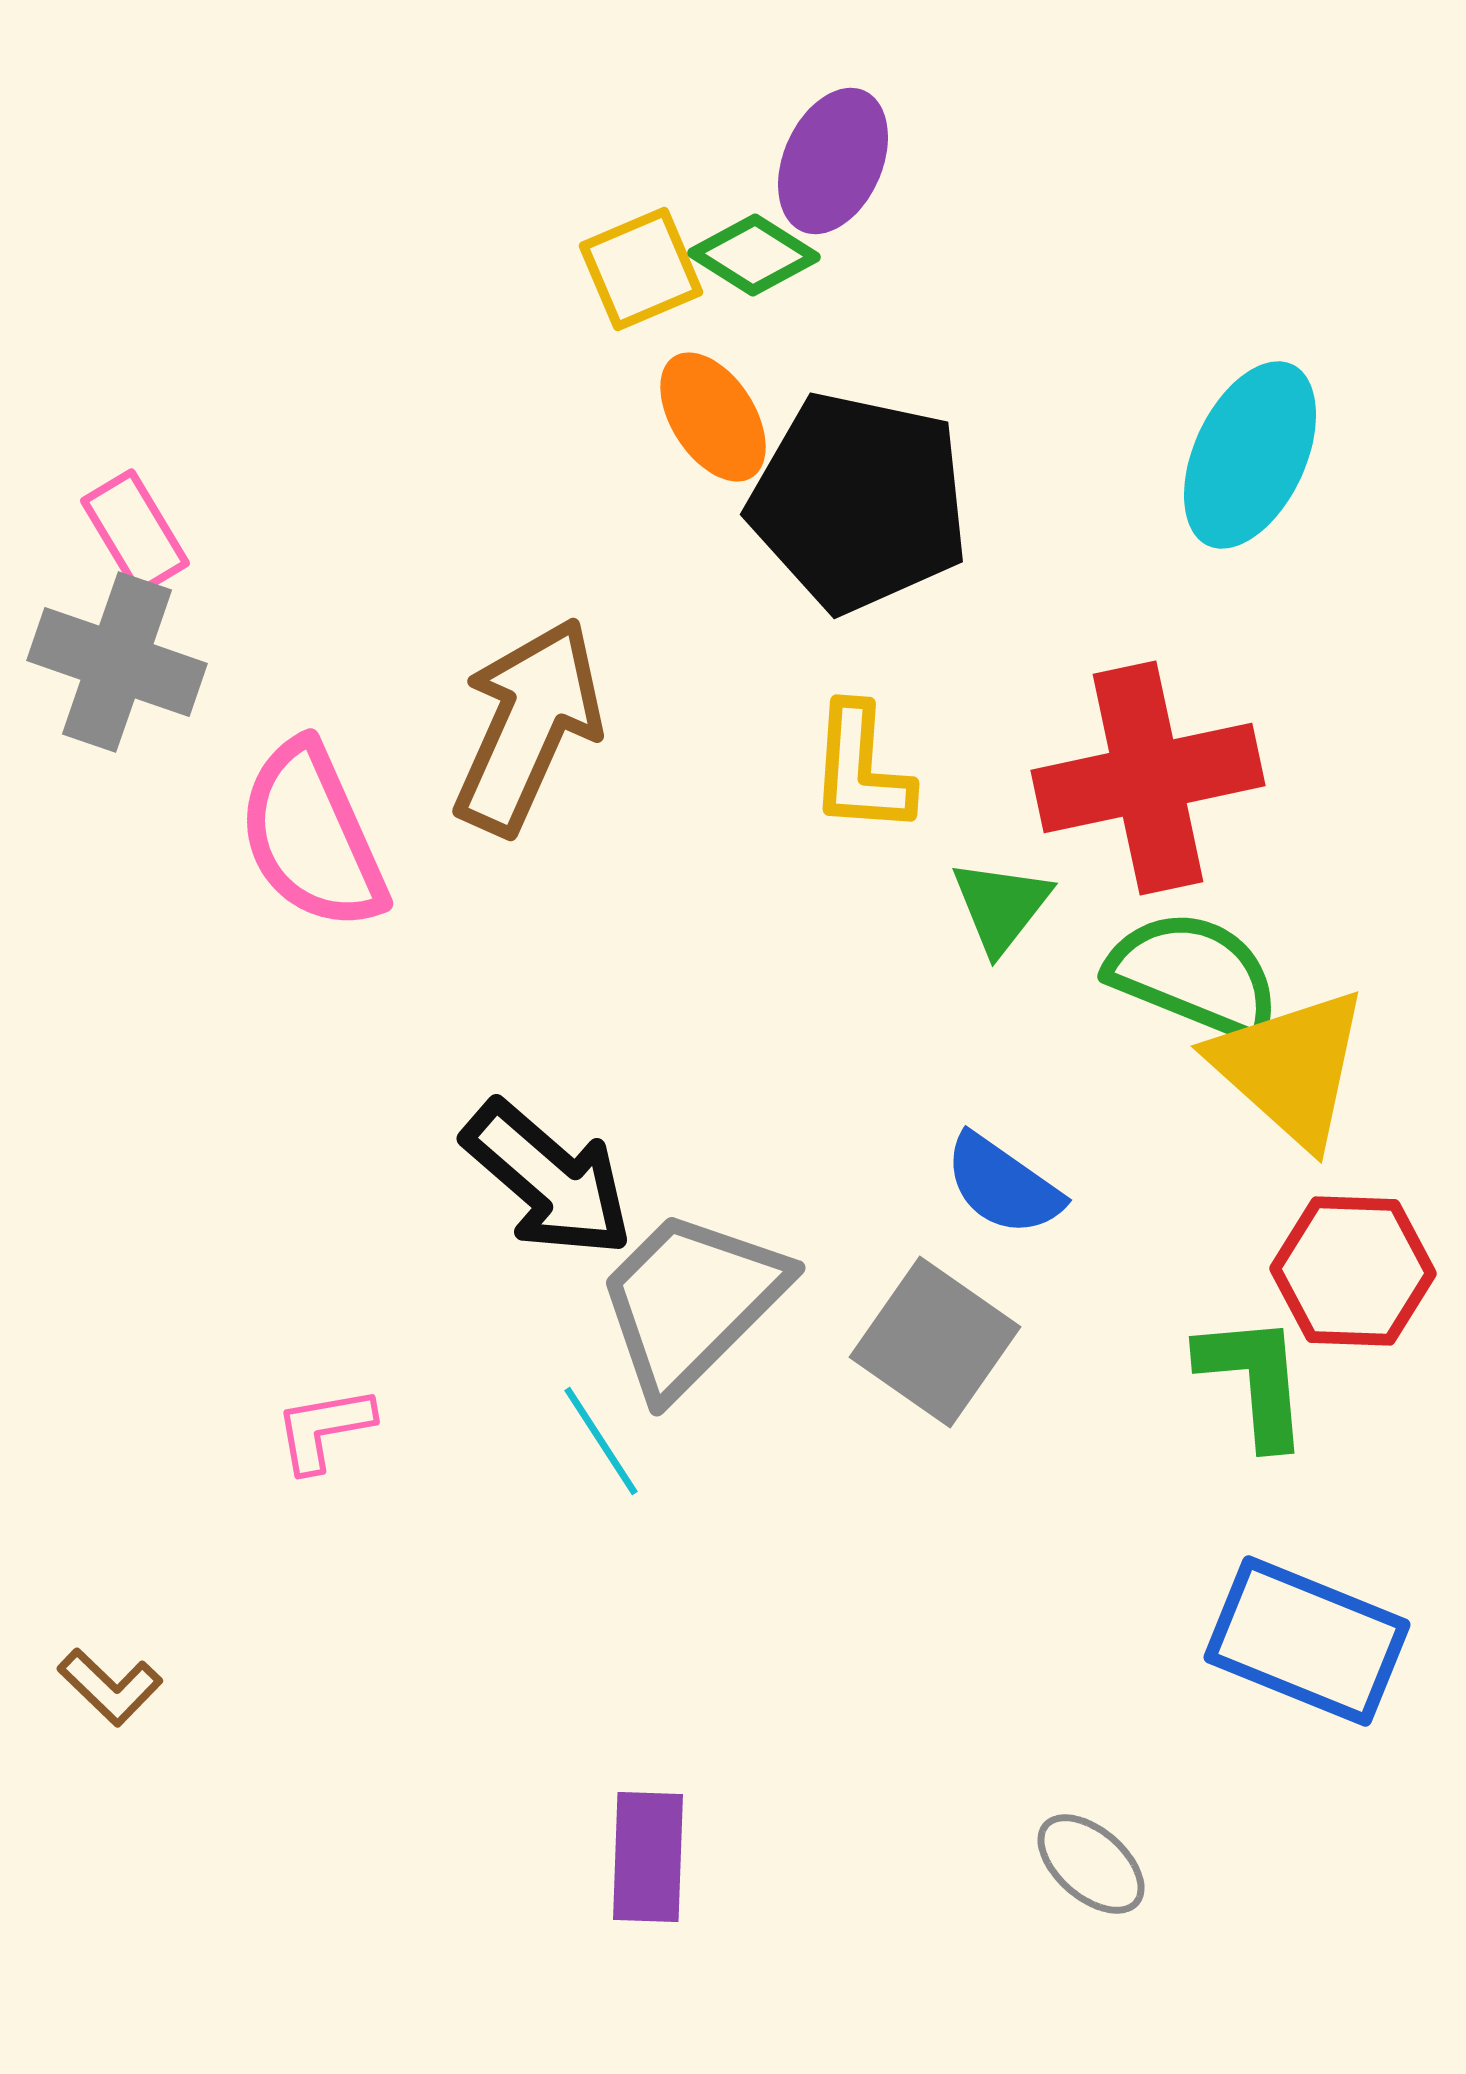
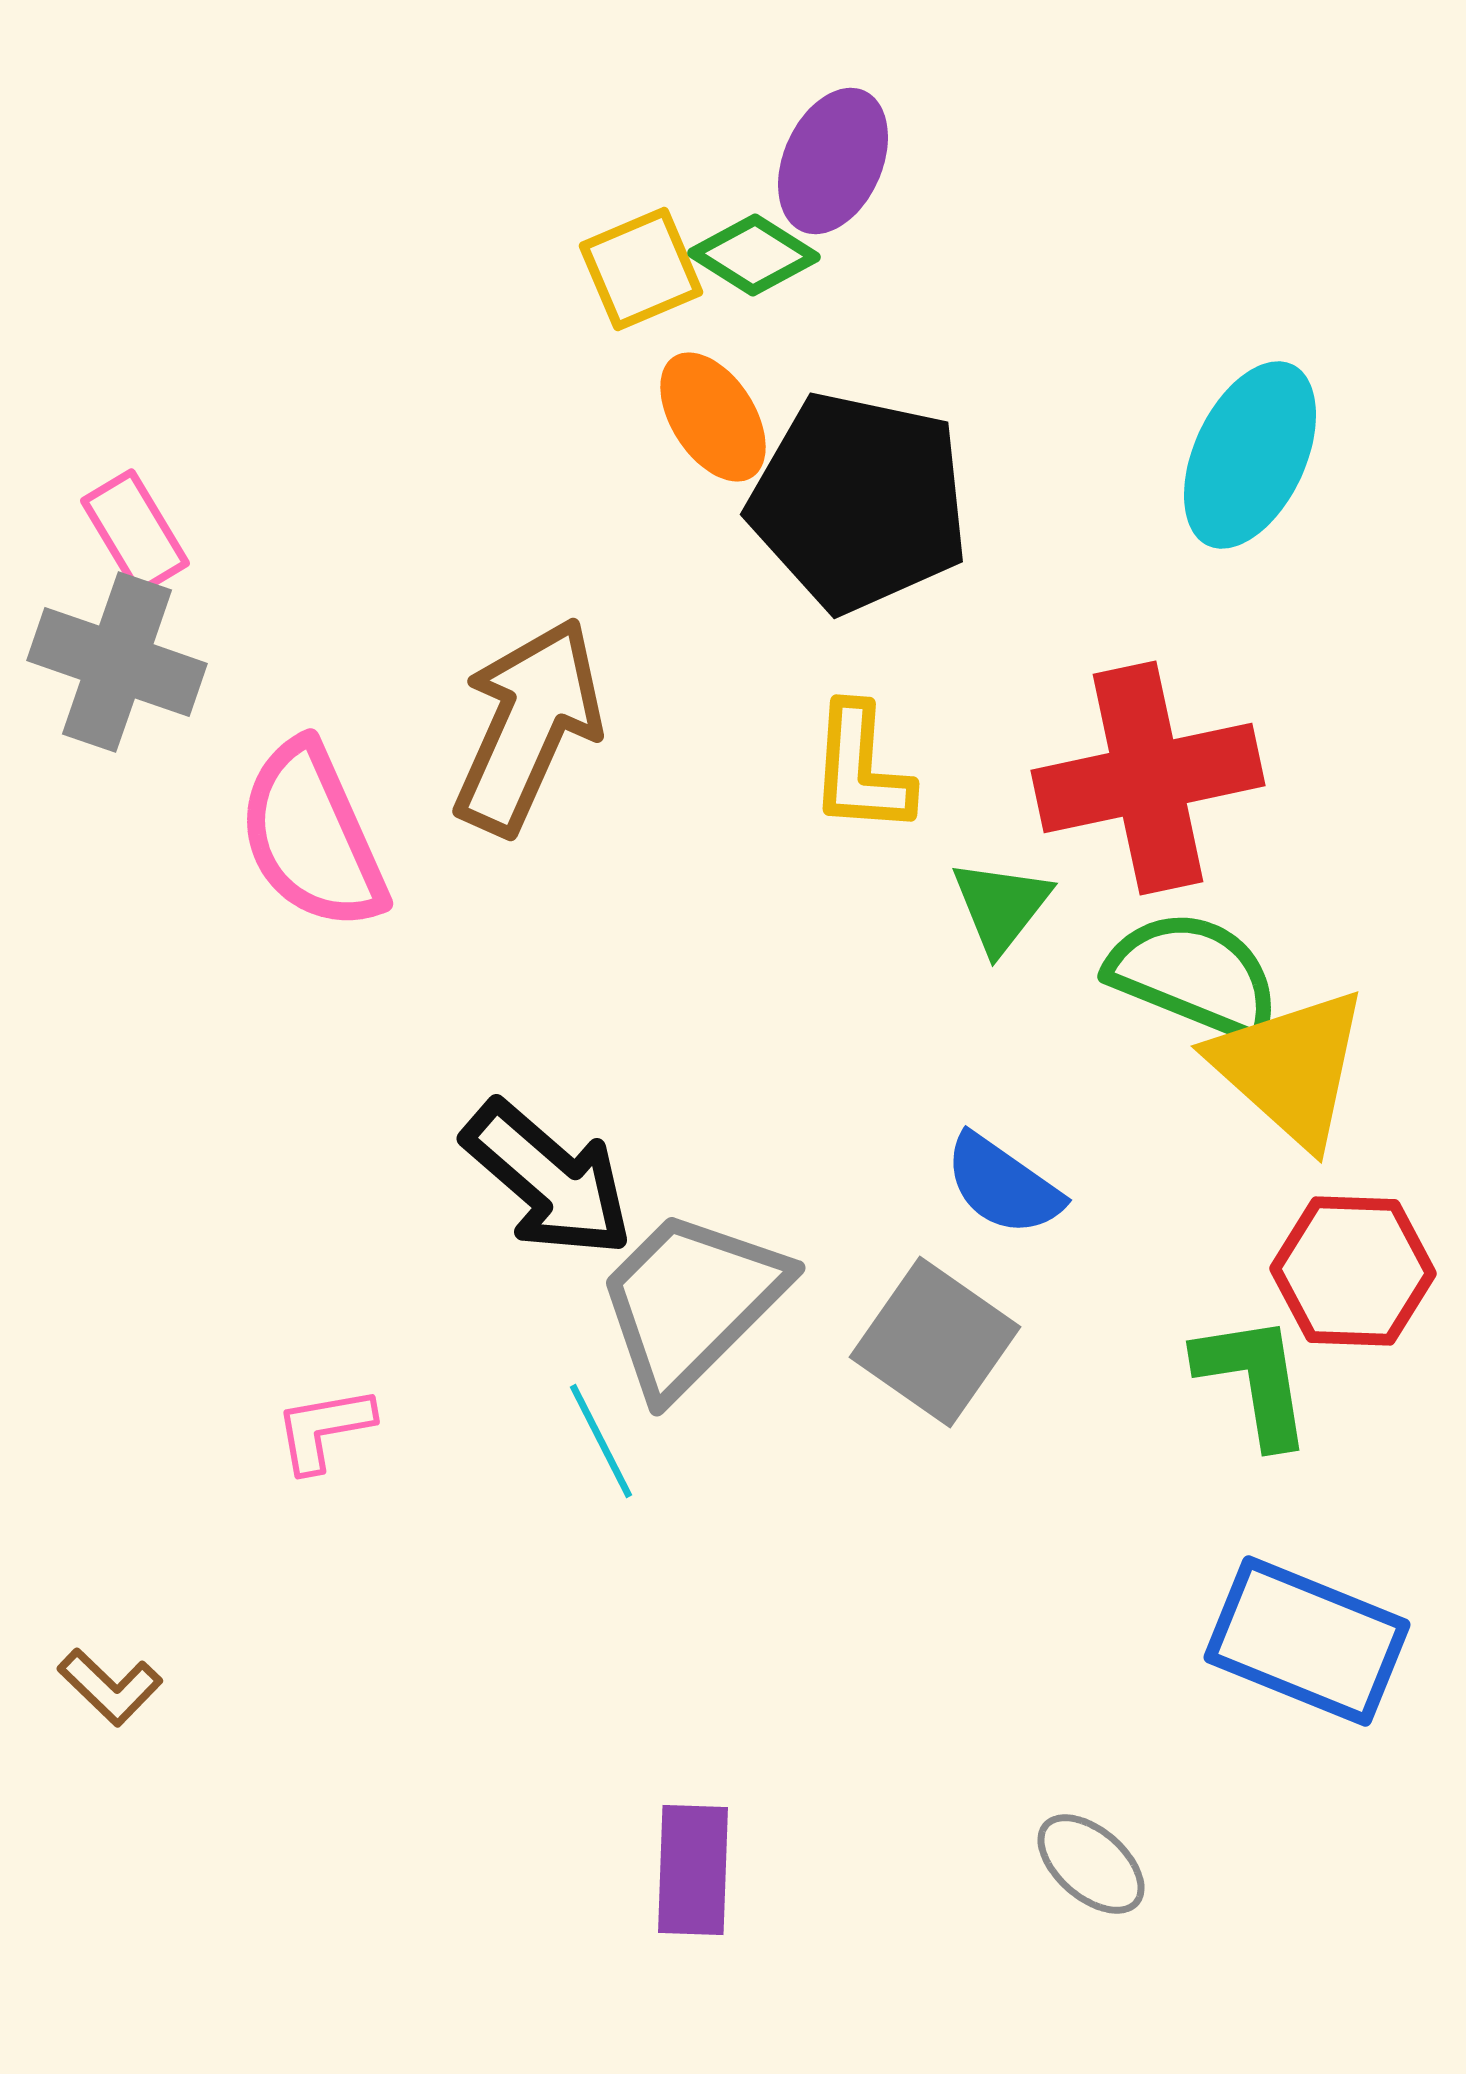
green L-shape: rotated 4 degrees counterclockwise
cyan line: rotated 6 degrees clockwise
purple rectangle: moved 45 px right, 13 px down
